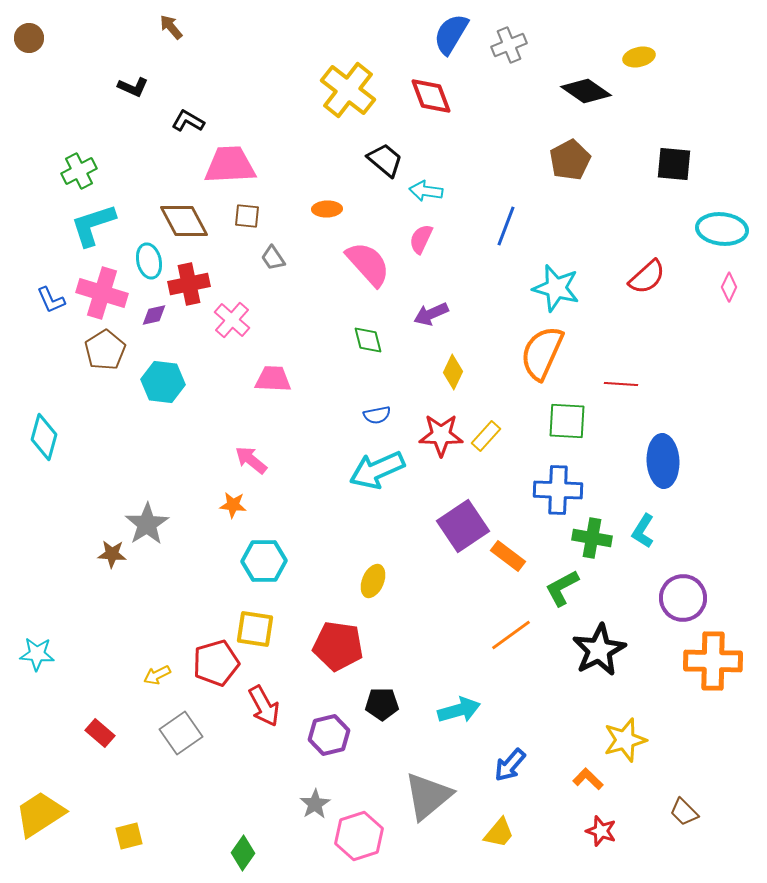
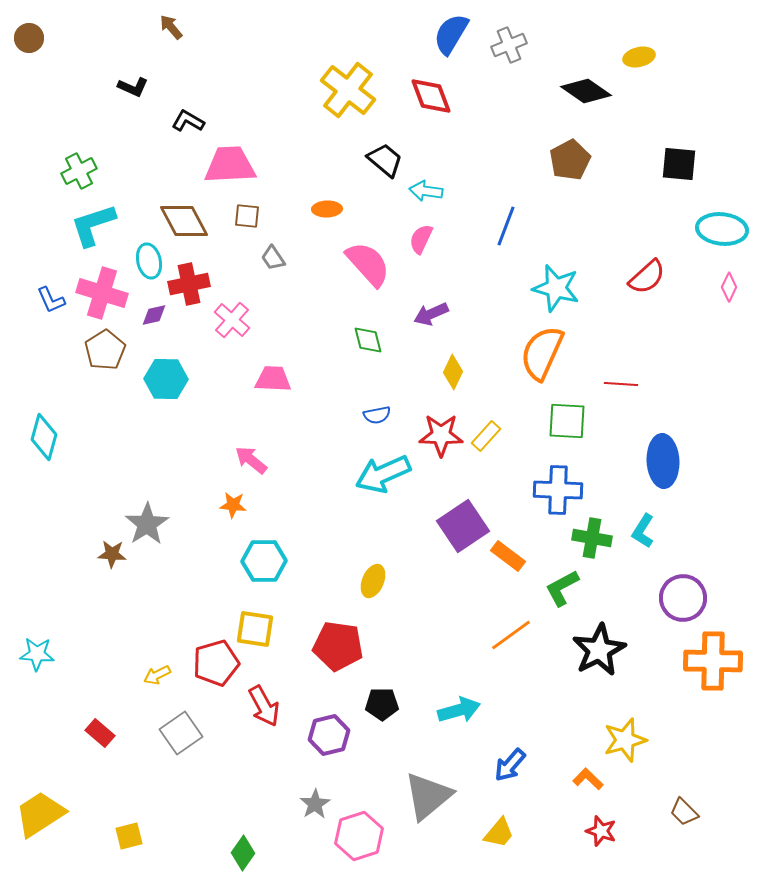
black square at (674, 164): moved 5 px right
cyan hexagon at (163, 382): moved 3 px right, 3 px up; rotated 6 degrees counterclockwise
cyan arrow at (377, 470): moved 6 px right, 4 px down
